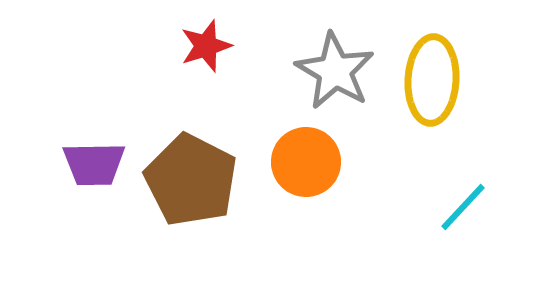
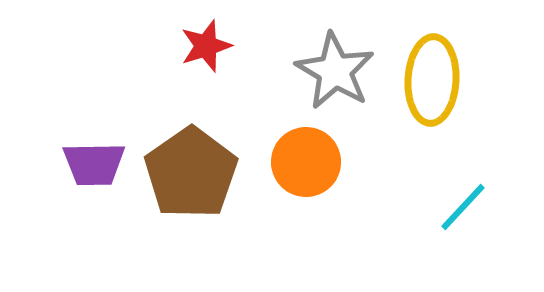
brown pentagon: moved 7 px up; rotated 10 degrees clockwise
